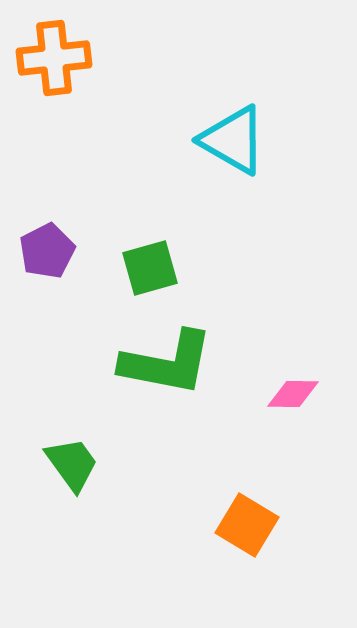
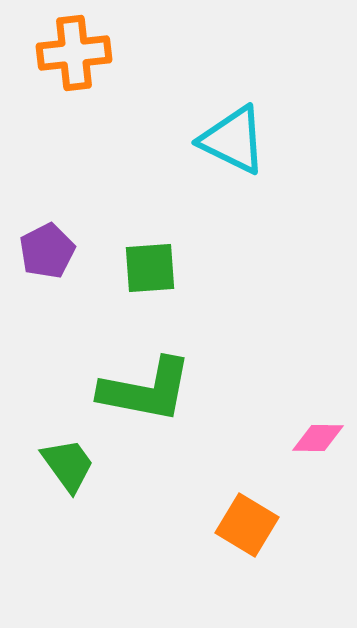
orange cross: moved 20 px right, 5 px up
cyan triangle: rotated 4 degrees counterclockwise
green square: rotated 12 degrees clockwise
green L-shape: moved 21 px left, 27 px down
pink diamond: moved 25 px right, 44 px down
green trapezoid: moved 4 px left, 1 px down
